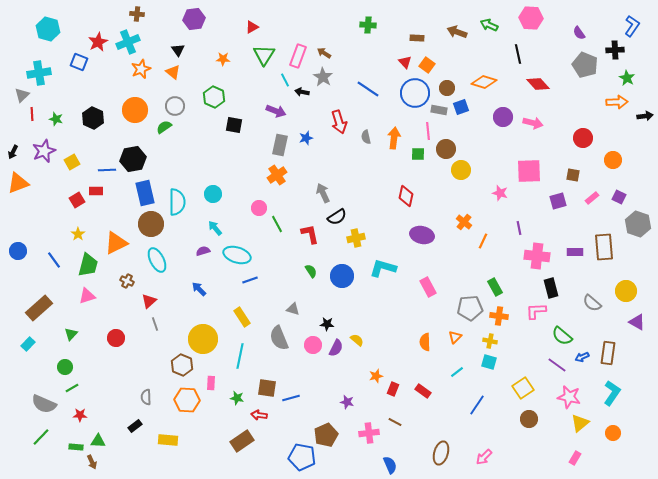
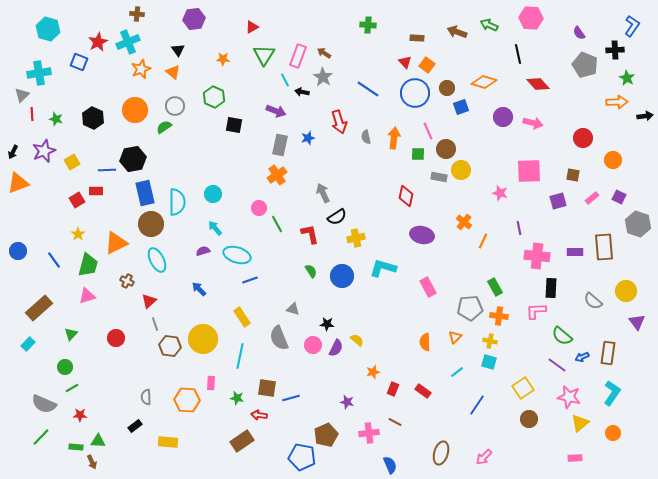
gray rectangle at (439, 110): moved 67 px down
pink line at (428, 131): rotated 18 degrees counterclockwise
blue star at (306, 138): moved 2 px right
black rectangle at (551, 288): rotated 18 degrees clockwise
gray semicircle at (592, 303): moved 1 px right, 2 px up
purple triangle at (637, 322): rotated 24 degrees clockwise
brown hexagon at (182, 365): moved 12 px left, 19 px up; rotated 15 degrees counterclockwise
orange star at (376, 376): moved 3 px left, 4 px up
yellow rectangle at (168, 440): moved 2 px down
pink rectangle at (575, 458): rotated 56 degrees clockwise
